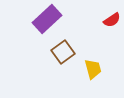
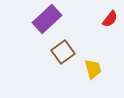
red semicircle: moved 2 px left, 1 px up; rotated 18 degrees counterclockwise
